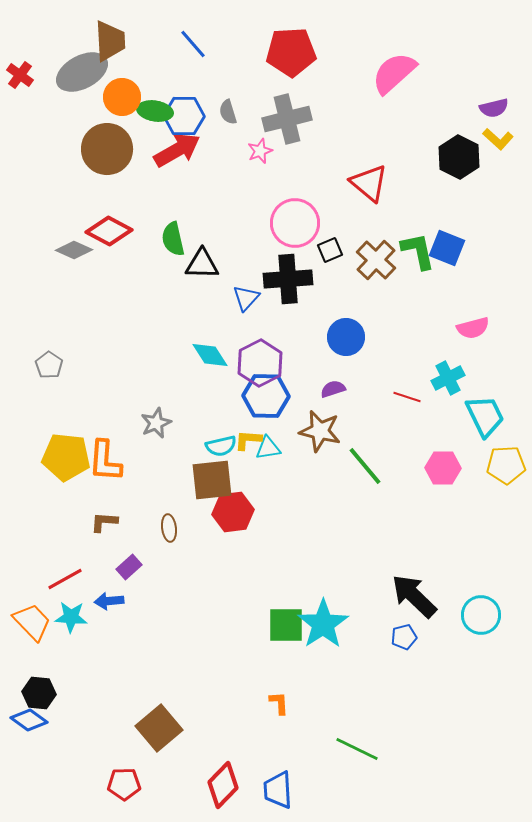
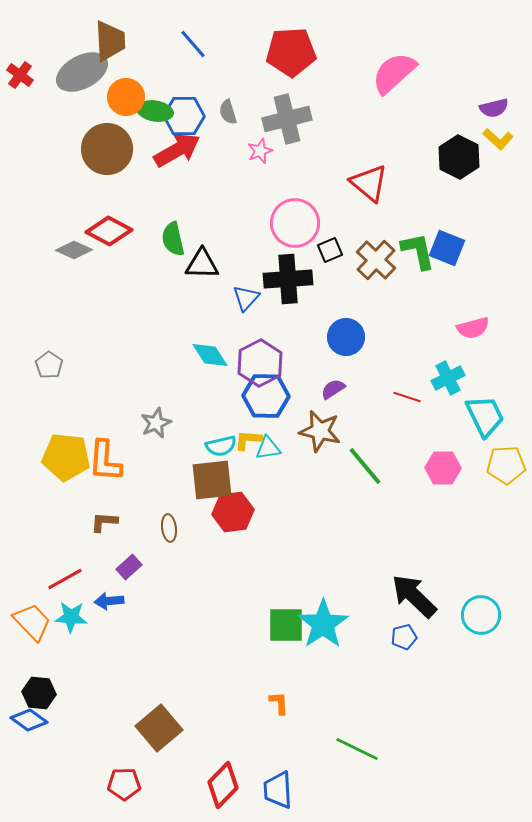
orange circle at (122, 97): moved 4 px right
purple semicircle at (333, 389): rotated 15 degrees counterclockwise
